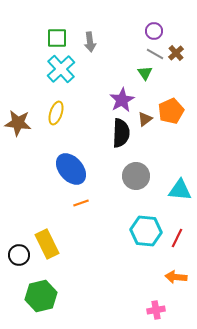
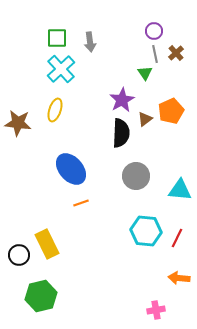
gray line: rotated 48 degrees clockwise
yellow ellipse: moved 1 px left, 3 px up
orange arrow: moved 3 px right, 1 px down
